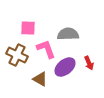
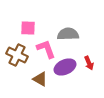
purple ellipse: rotated 15 degrees clockwise
